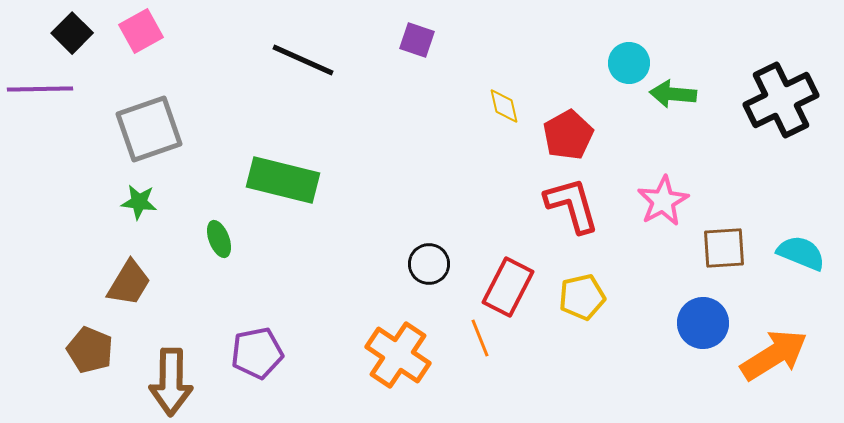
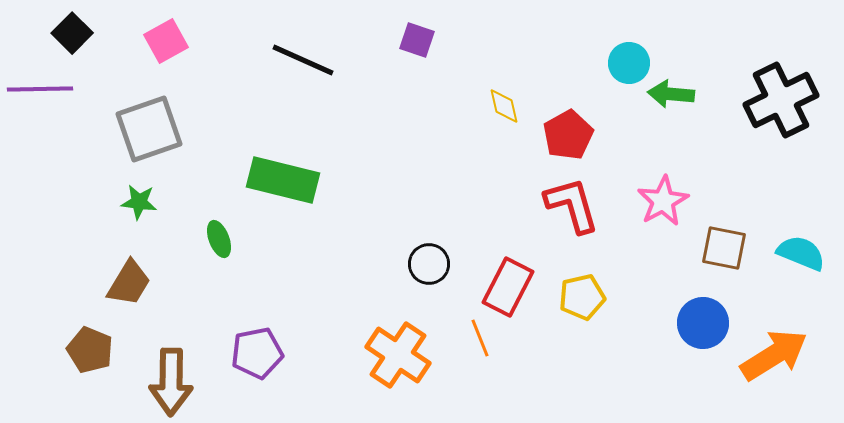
pink square: moved 25 px right, 10 px down
green arrow: moved 2 px left
brown square: rotated 15 degrees clockwise
